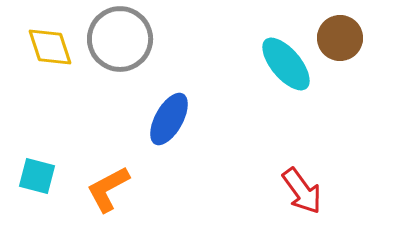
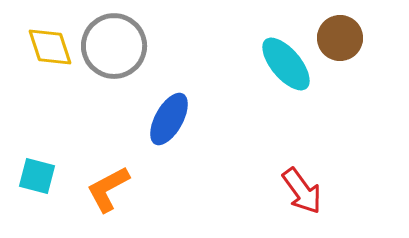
gray circle: moved 6 px left, 7 px down
